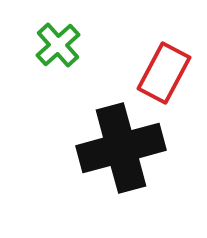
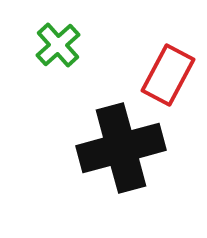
red rectangle: moved 4 px right, 2 px down
